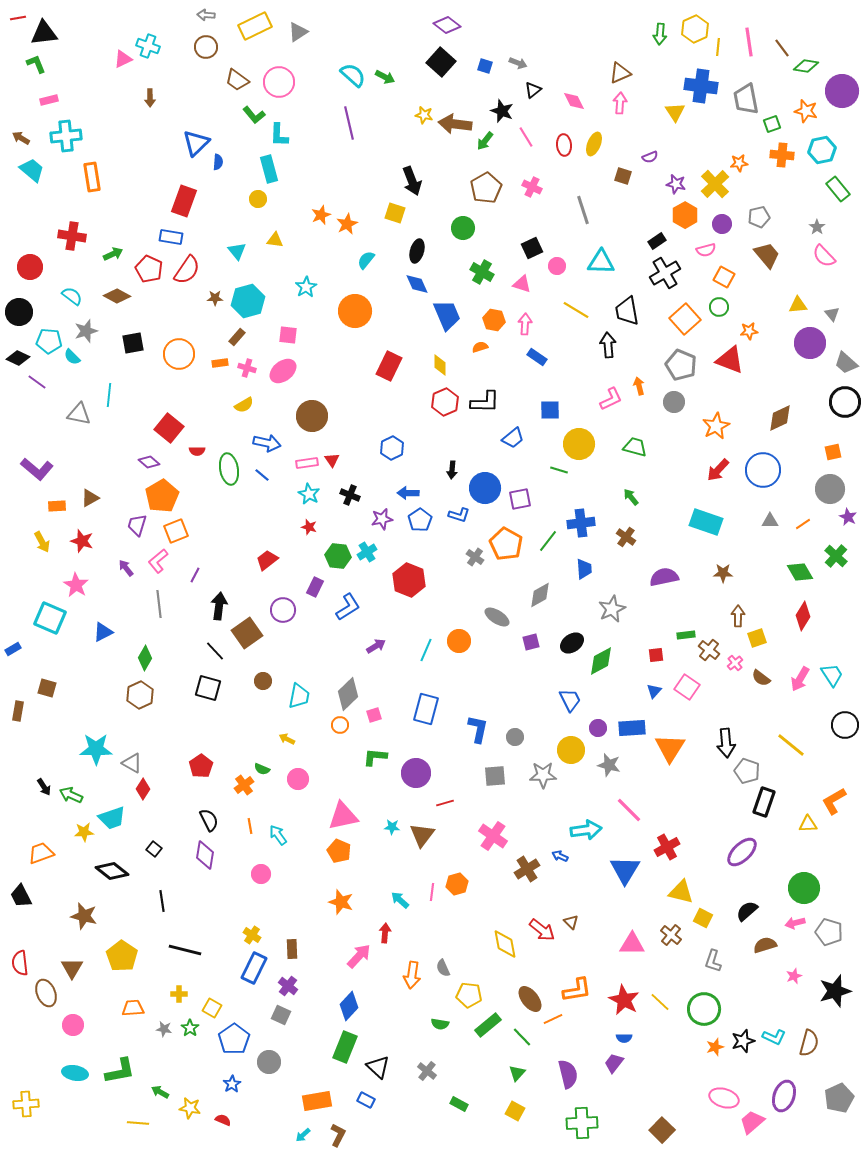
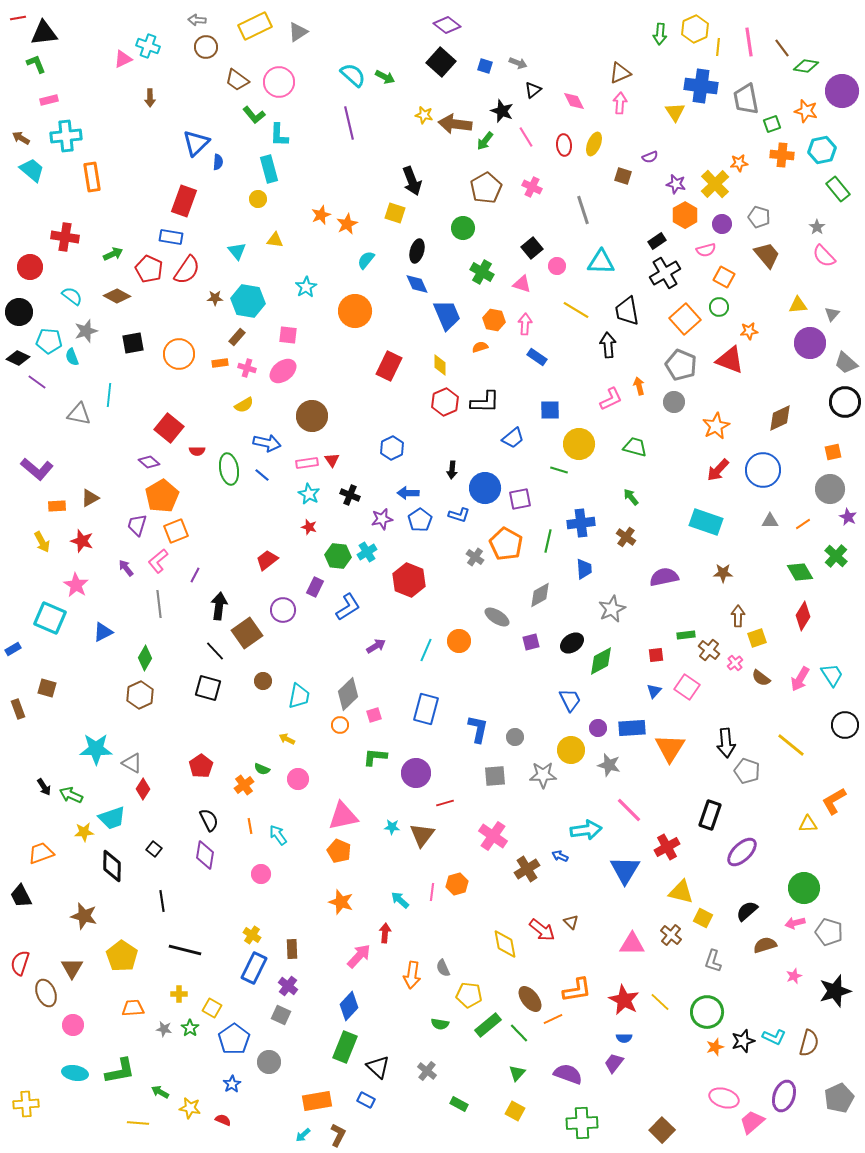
gray arrow at (206, 15): moved 9 px left, 5 px down
gray pentagon at (759, 217): rotated 30 degrees clockwise
red cross at (72, 236): moved 7 px left, 1 px down
black square at (532, 248): rotated 15 degrees counterclockwise
cyan hexagon at (248, 301): rotated 24 degrees clockwise
gray triangle at (832, 314): rotated 21 degrees clockwise
cyan semicircle at (72, 357): rotated 24 degrees clockwise
green line at (548, 541): rotated 25 degrees counterclockwise
brown rectangle at (18, 711): moved 2 px up; rotated 30 degrees counterclockwise
black rectangle at (764, 802): moved 54 px left, 13 px down
black diamond at (112, 871): moved 5 px up; rotated 52 degrees clockwise
red semicircle at (20, 963): rotated 25 degrees clockwise
green circle at (704, 1009): moved 3 px right, 3 px down
green line at (522, 1037): moved 3 px left, 4 px up
purple semicircle at (568, 1074): rotated 56 degrees counterclockwise
